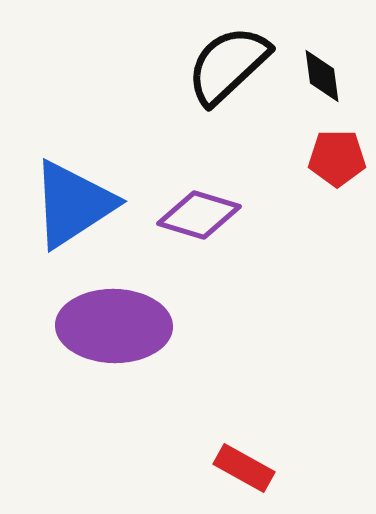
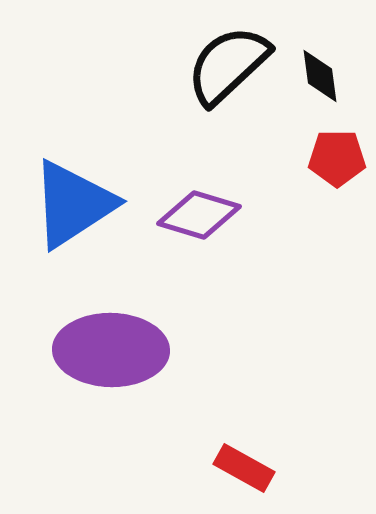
black diamond: moved 2 px left
purple ellipse: moved 3 px left, 24 px down
